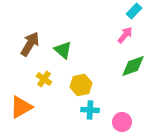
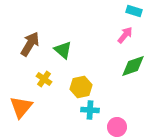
cyan rectangle: rotated 63 degrees clockwise
yellow hexagon: moved 2 px down
orange triangle: rotated 20 degrees counterclockwise
pink circle: moved 5 px left, 5 px down
